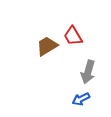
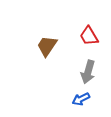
red trapezoid: moved 16 px right
brown trapezoid: rotated 25 degrees counterclockwise
